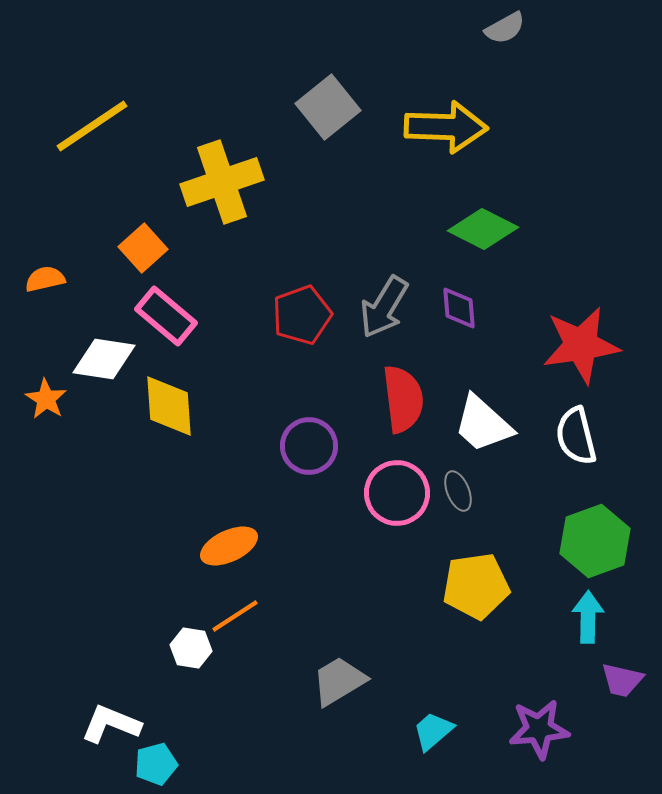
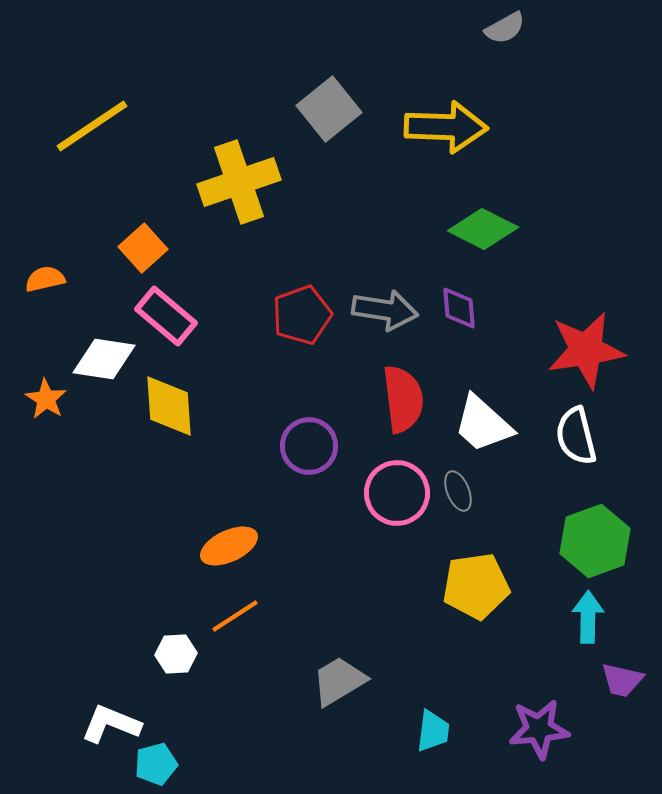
gray square: moved 1 px right, 2 px down
yellow cross: moved 17 px right
gray arrow: moved 1 px right, 3 px down; rotated 112 degrees counterclockwise
red star: moved 5 px right, 5 px down
white hexagon: moved 15 px left, 6 px down; rotated 12 degrees counterclockwise
cyan trapezoid: rotated 138 degrees clockwise
